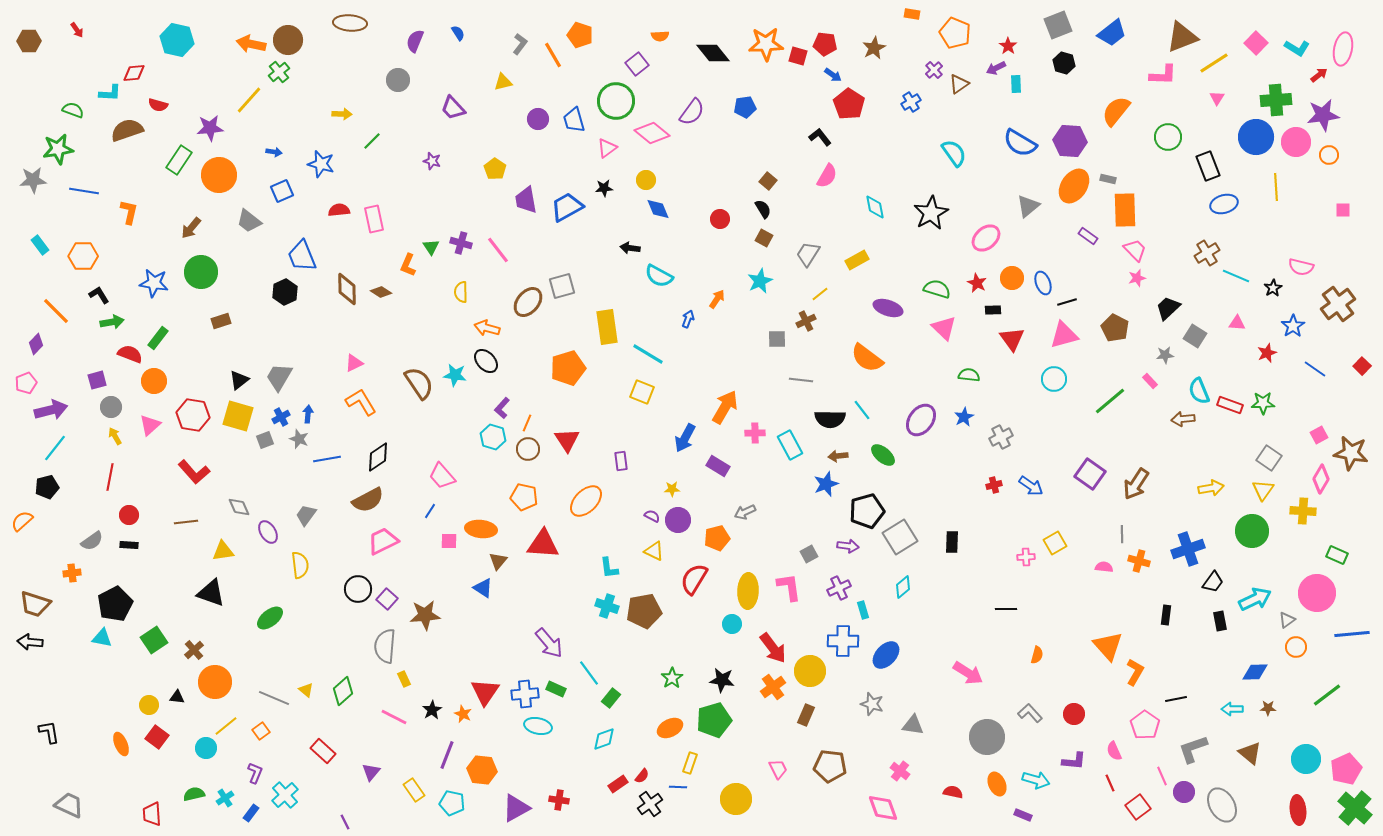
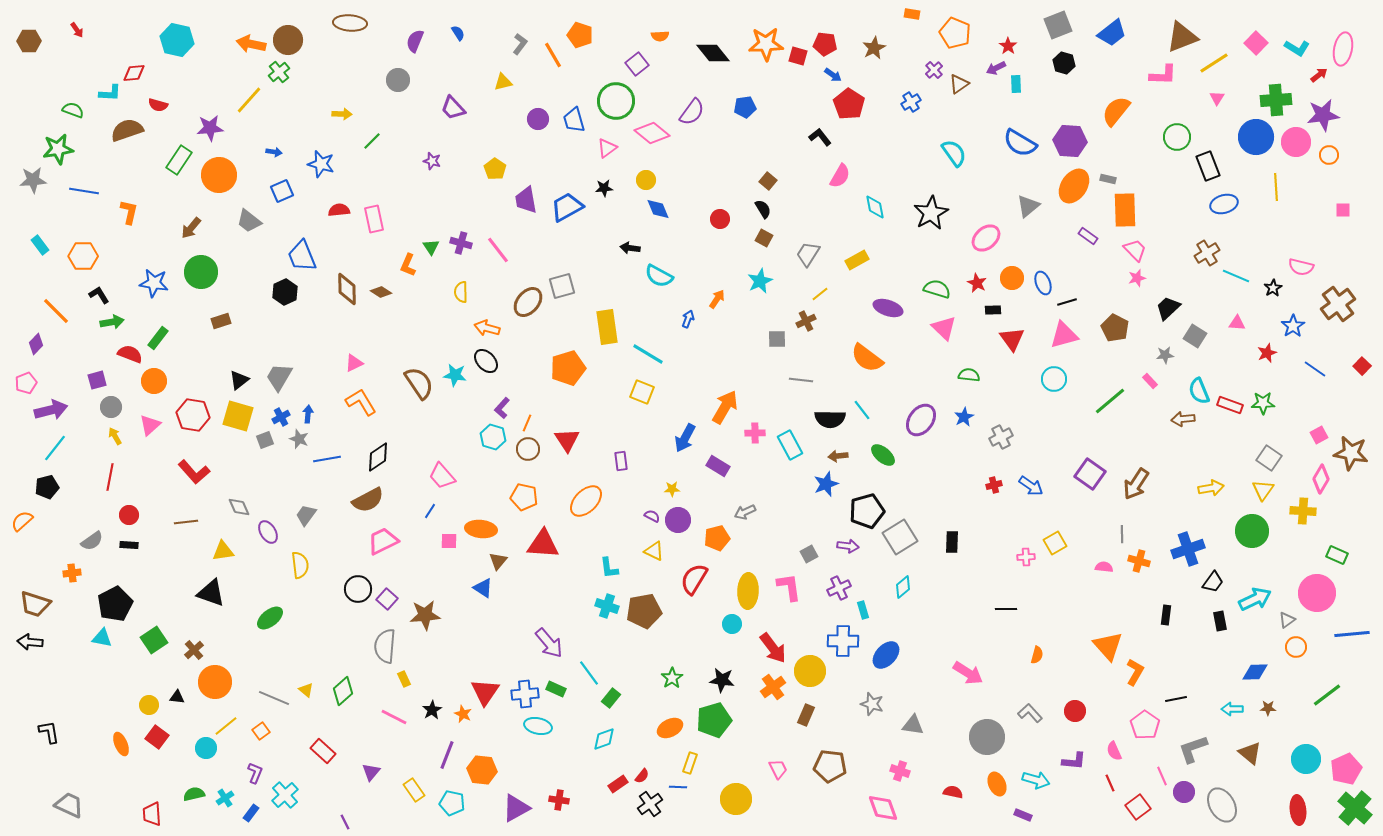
green circle at (1168, 137): moved 9 px right
pink semicircle at (827, 176): moved 13 px right
red circle at (1074, 714): moved 1 px right, 3 px up
pink cross at (900, 771): rotated 18 degrees counterclockwise
